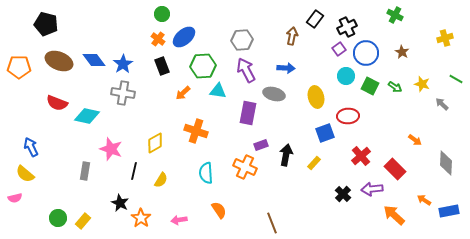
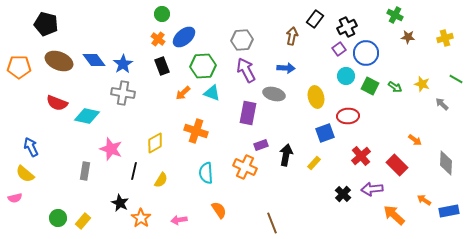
brown star at (402, 52): moved 6 px right, 15 px up; rotated 24 degrees counterclockwise
cyan triangle at (218, 91): moved 6 px left, 2 px down; rotated 12 degrees clockwise
red rectangle at (395, 169): moved 2 px right, 4 px up
